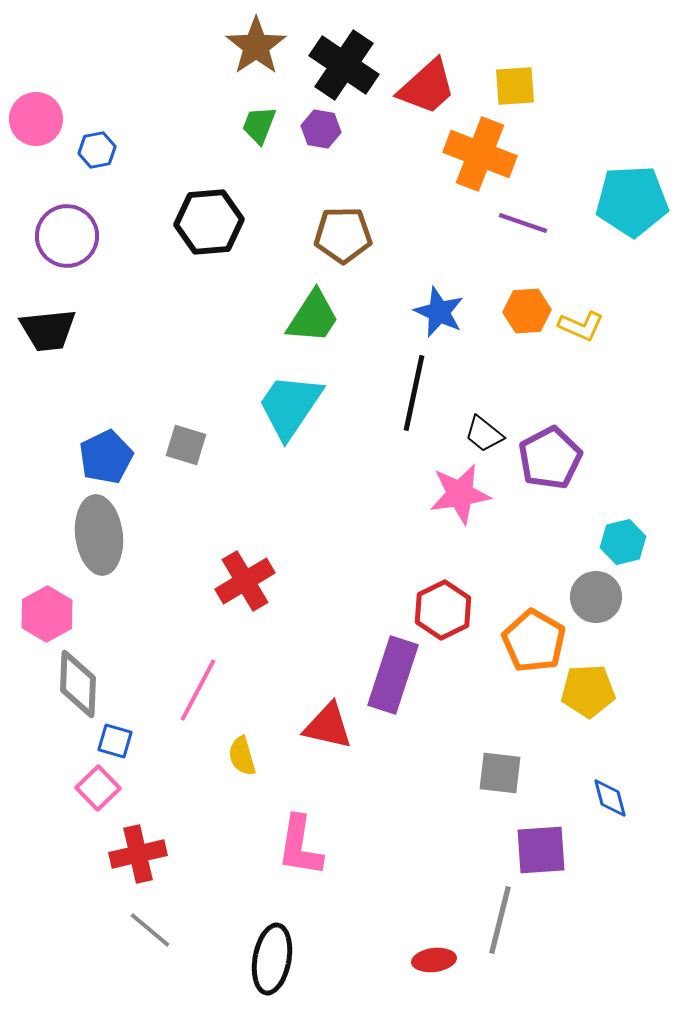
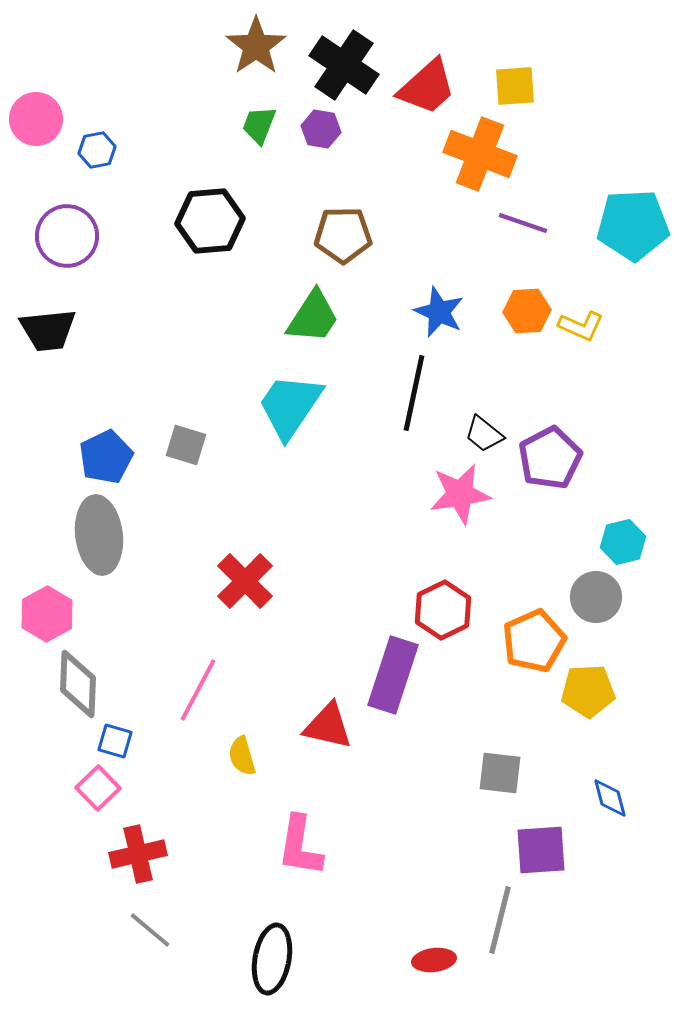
cyan pentagon at (632, 201): moved 1 px right, 24 px down
black hexagon at (209, 222): moved 1 px right, 1 px up
red cross at (245, 581): rotated 14 degrees counterclockwise
orange pentagon at (534, 641): rotated 18 degrees clockwise
